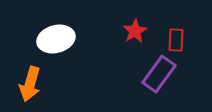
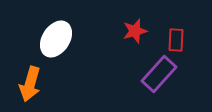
red star: rotated 15 degrees clockwise
white ellipse: rotated 42 degrees counterclockwise
purple rectangle: rotated 6 degrees clockwise
